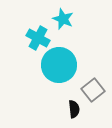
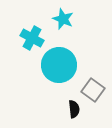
cyan cross: moved 6 px left
gray square: rotated 15 degrees counterclockwise
